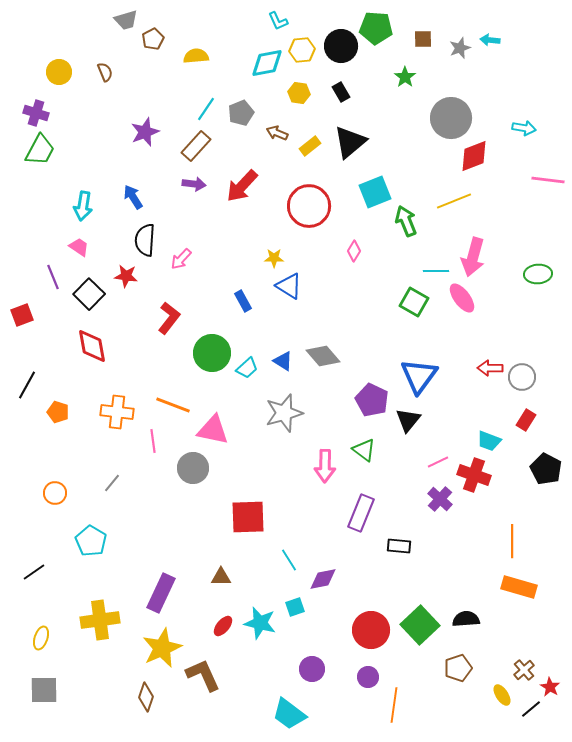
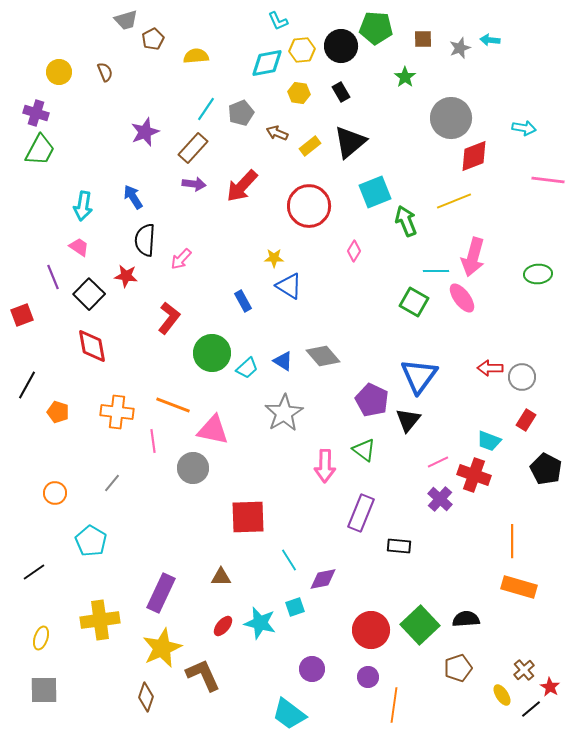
brown rectangle at (196, 146): moved 3 px left, 2 px down
gray star at (284, 413): rotated 15 degrees counterclockwise
